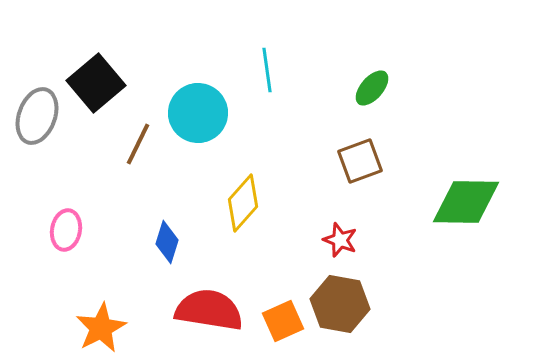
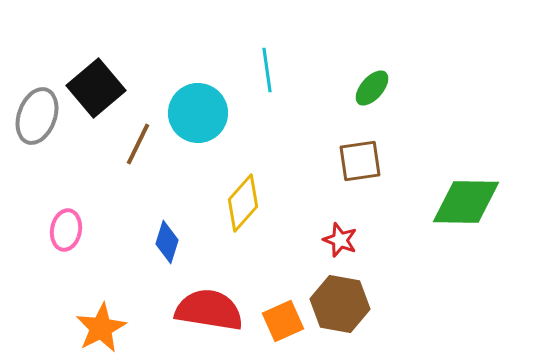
black square: moved 5 px down
brown square: rotated 12 degrees clockwise
